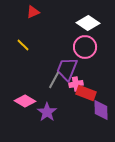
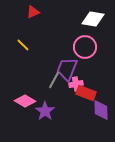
white diamond: moved 5 px right, 4 px up; rotated 25 degrees counterclockwise
purple star: moved 2 px left, 1 px up
